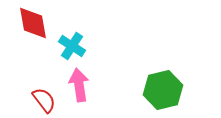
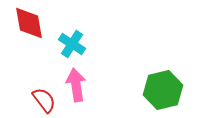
red diamond: moved 4 px left
cyan cross: moved 2 px up
pink arrow: moved 3 px left
